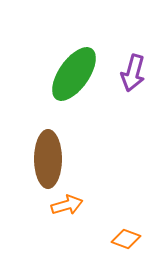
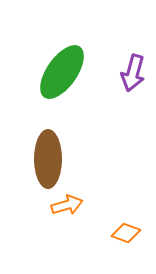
green ellipse: moved 12 px left, 2 px up
orange diamond: moved 6 px up
